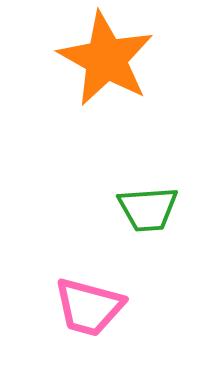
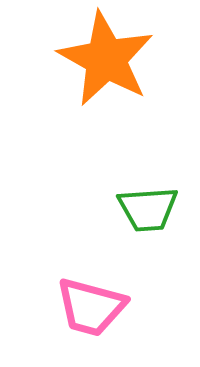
pink trapezoid: moved 2 px right
